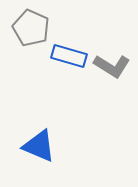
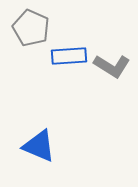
blue rectangle: rotated 20 degrees counterclockwise
